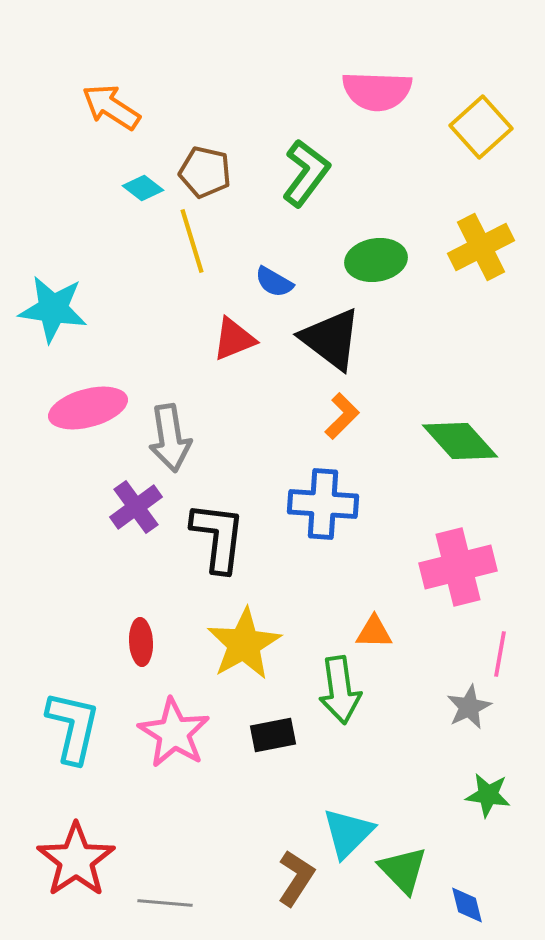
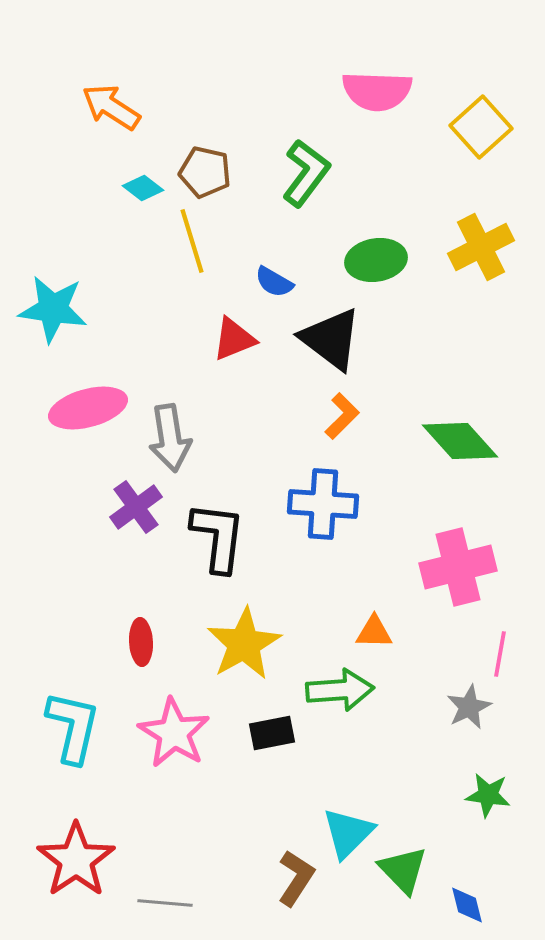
green arrow: rotated 86 degrees counterclockwise
black rectangle: moved 1 px left, 2 px up
